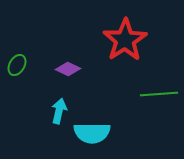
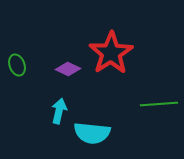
red star: moved 14 px left, 13 px down
green ellipse: rotated 50 degrees counterclockwise
green line: moved 10 px down
cyan semicircle: rotated 6 degrees clockwise
